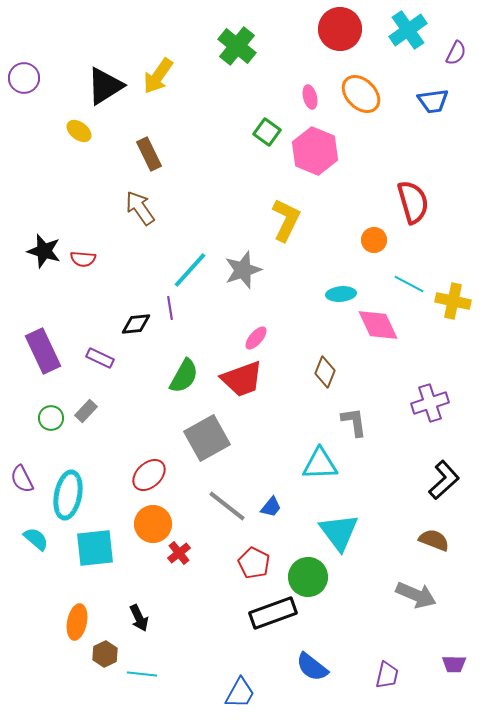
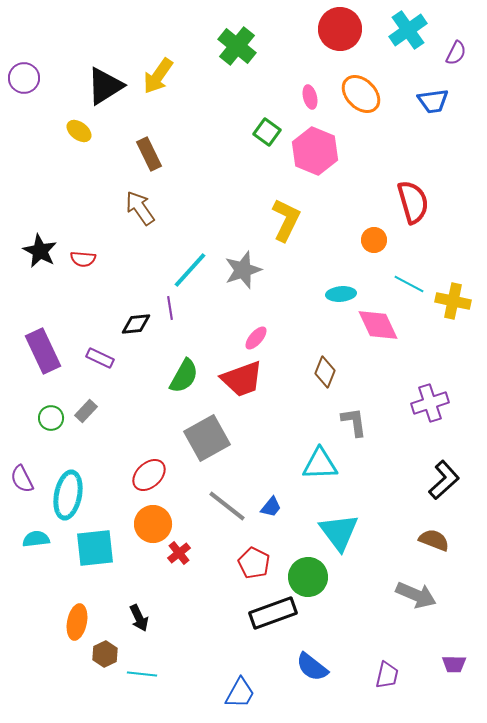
black star at (44, 251): moved 4 px left; rotated 12 degrees clockwise
cyan semicircle at (36, 539): rotated 48 degrees counterclockwise
